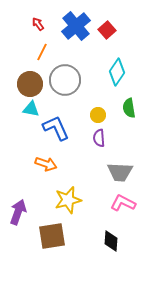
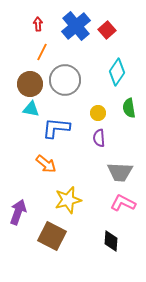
red arrow: rotated 32 degrees clockwise
yellow circle: moved 2 px up
blue L-shape: rotated 60 degrees counterclockwise
orange arrow: rotated 20 degrees clockwise
brown square: rotated 36 degrees clockwise
